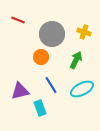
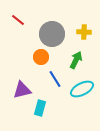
red line: rotated 16 degrees clockwise
yellow cross: rotated 16 degrees counterclockwise
blue line: moved 4 px right, 6 px up
purple triangle: moved 2 px right, 1 px up
cyan rectangle: rotated 35 degrees clockwise
